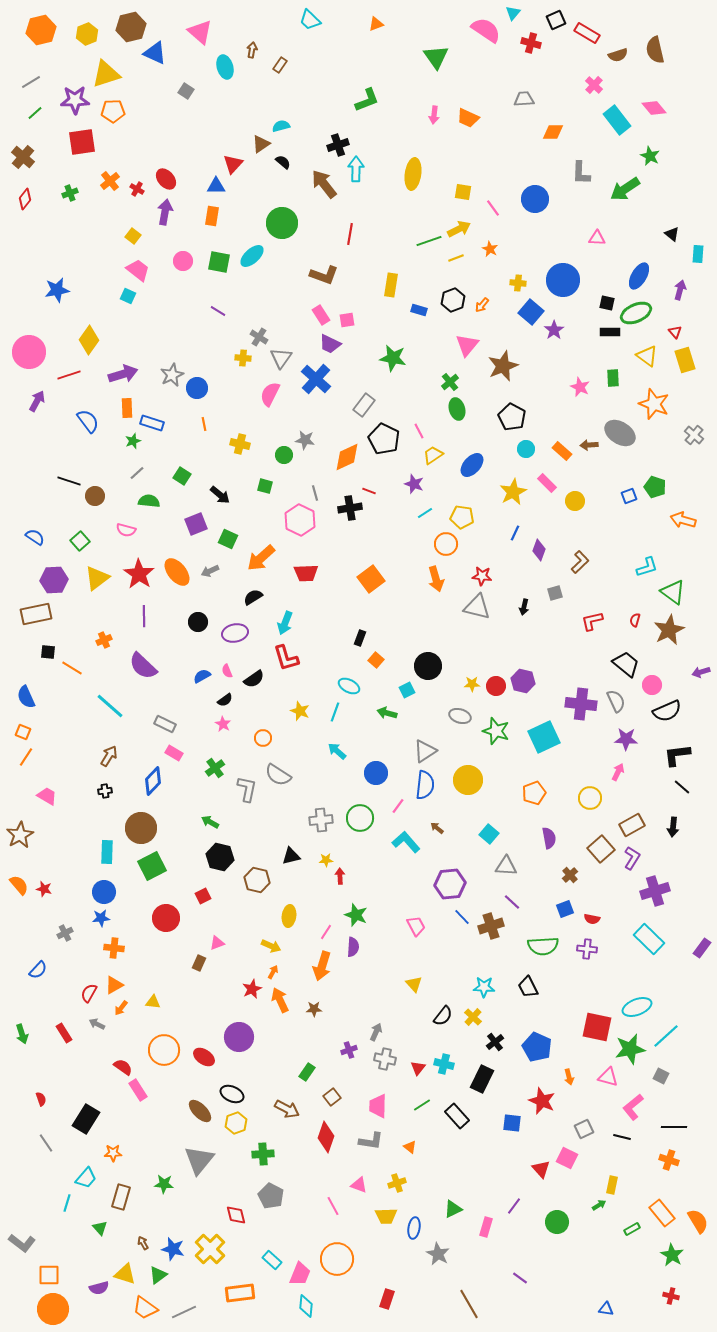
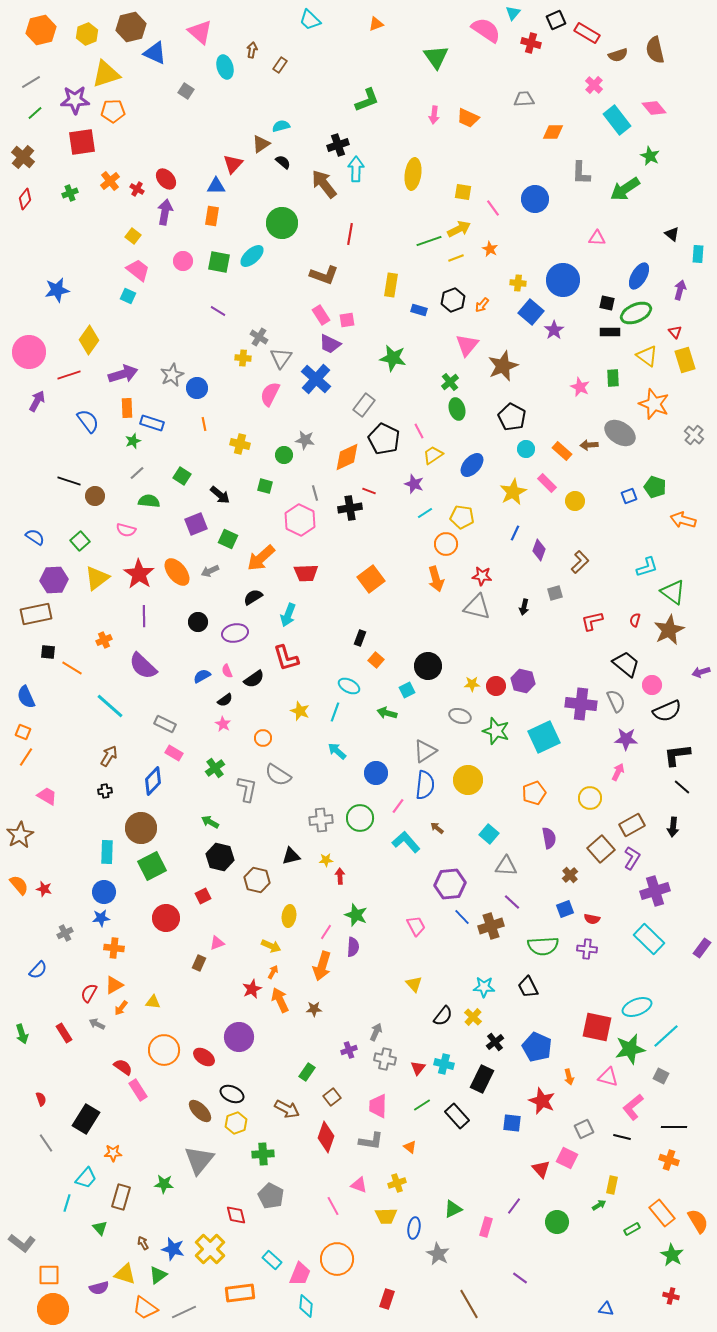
cyan arrow at (285, 623): moved 3 px right, 8 px up
